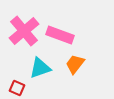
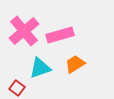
pink rectangle: rotated 36 degrees counterclockwise
orange trapezoid: rotated 20 degrees clockwise
red square: rotated 14 degrees clockwise
